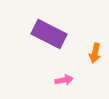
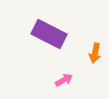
pink arrow: rotated 18 degrees counterclockwise
